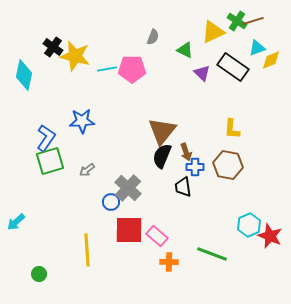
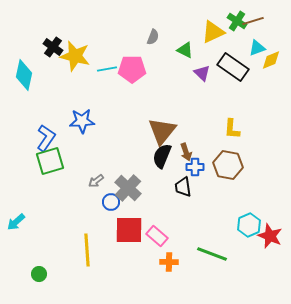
gray arrow: moved 9 px right, 11 px down
